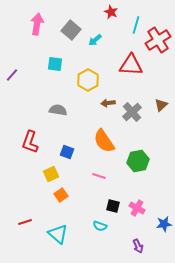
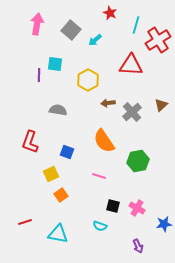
red star: moved 1 px left, 1 px down
purple line: moved 27 px right; rotated 40 degrees counterclockwise
cyan triangle: rotated 30 degrees counterclockwise
